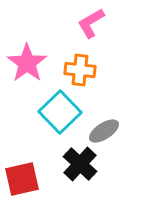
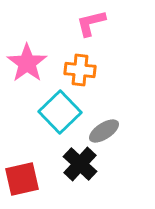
pink L-shape: rotated 16 degrees clockwise
